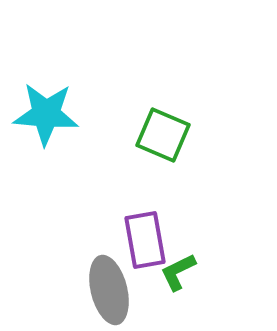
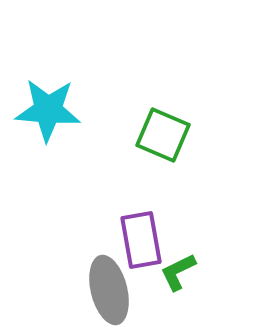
cyan star: moved 2 px right, 4 px up
purple rectangle: moved 4 px left
